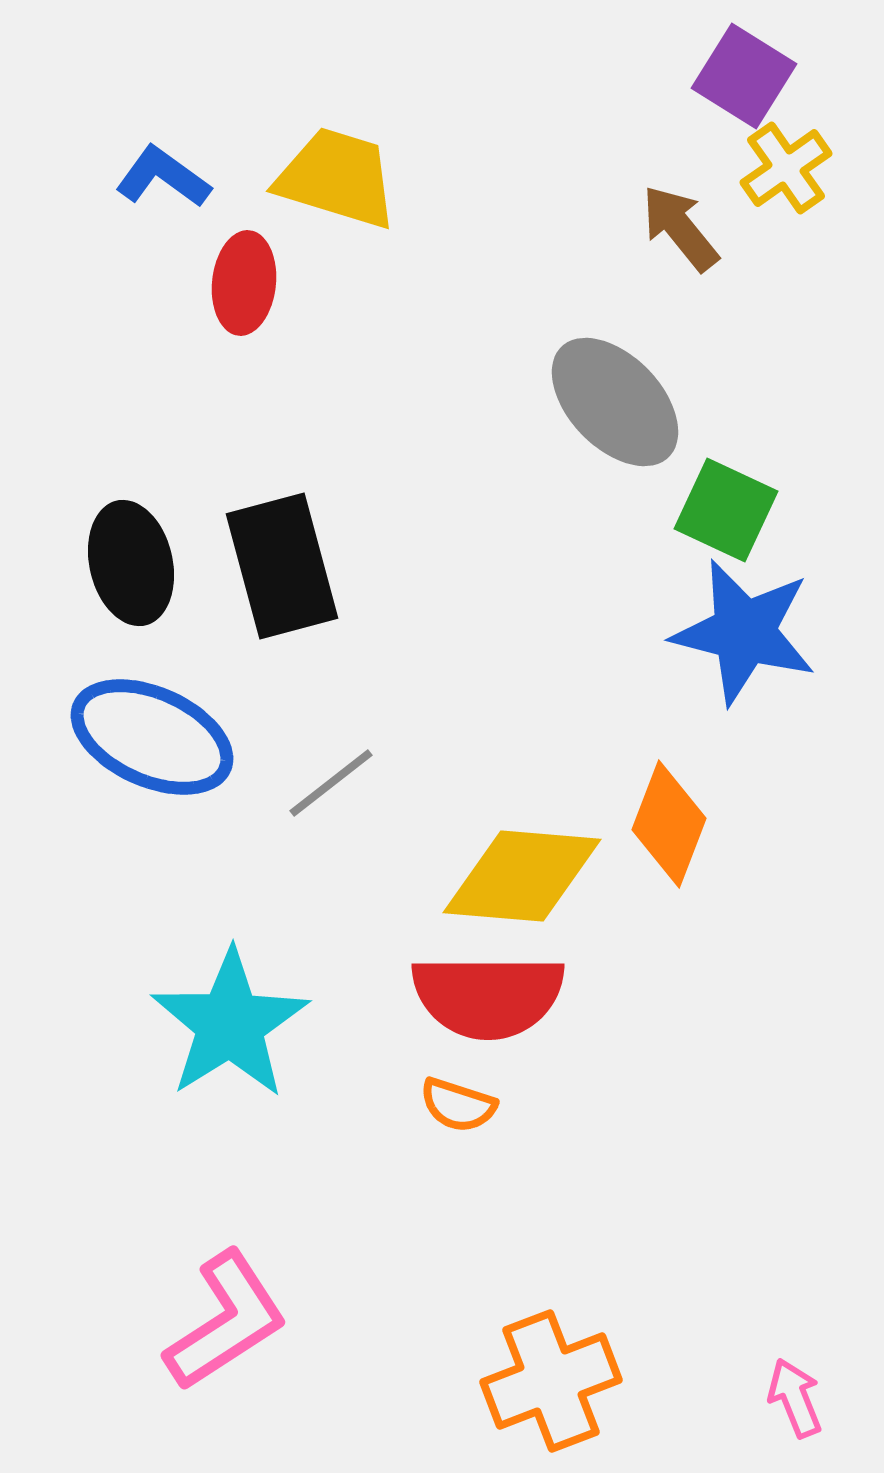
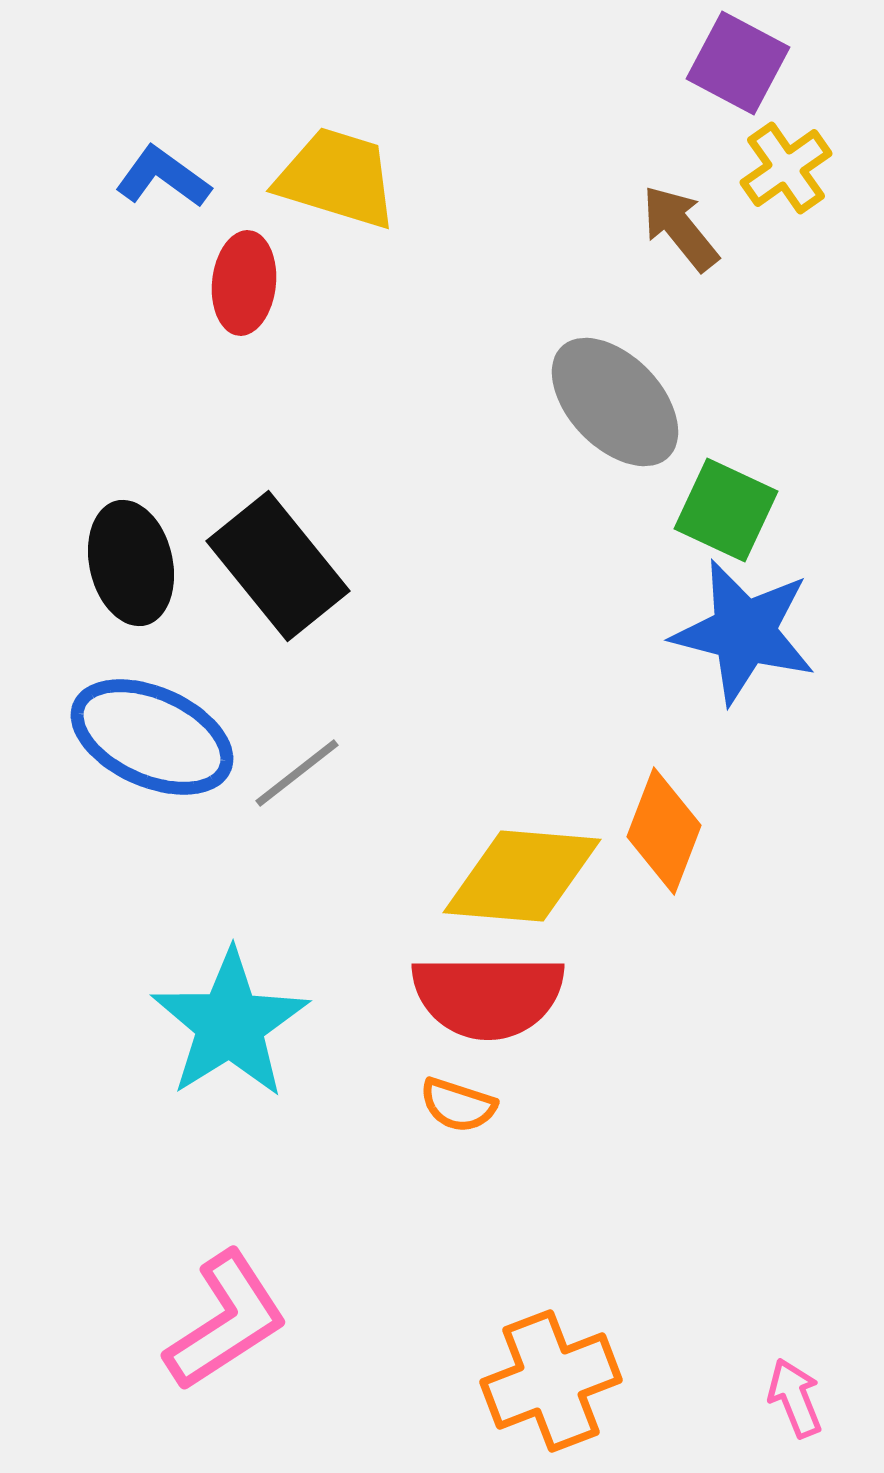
purple square: moved 6 px left, 13 px up; rotated 4 degrees counterclockwise
black rectangle: moved 4 px left; rotated 24 degrees counterclockwise
gray line: moved 34 px left, 10 px up
orange diamond: moved 5 px left, 7 px down
